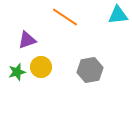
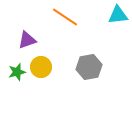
gray hexagon: moved 1 px left, 3 px up
